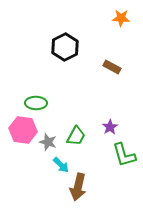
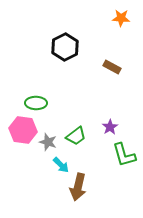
green trapezoid: rotated 25 degrees clockwise
